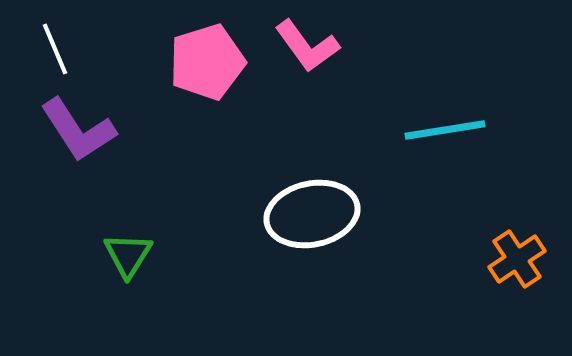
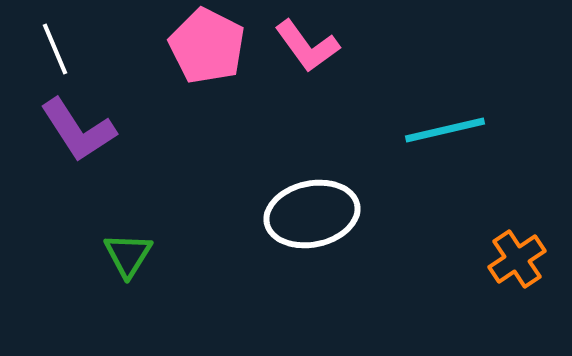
pink pentagon: moved 16 px up; rotated 28 degrees counterclockwise
cyan line: rotated 4 degrees counterclockwise
